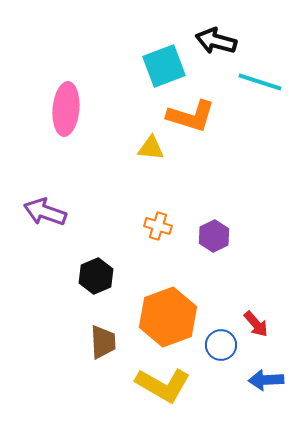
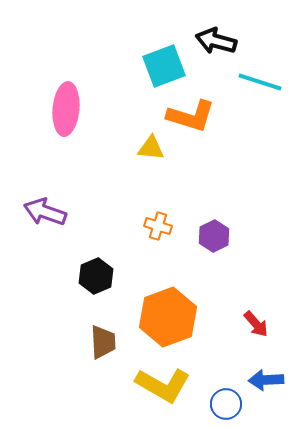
blue circle: moved 5 px right, 59 px down
